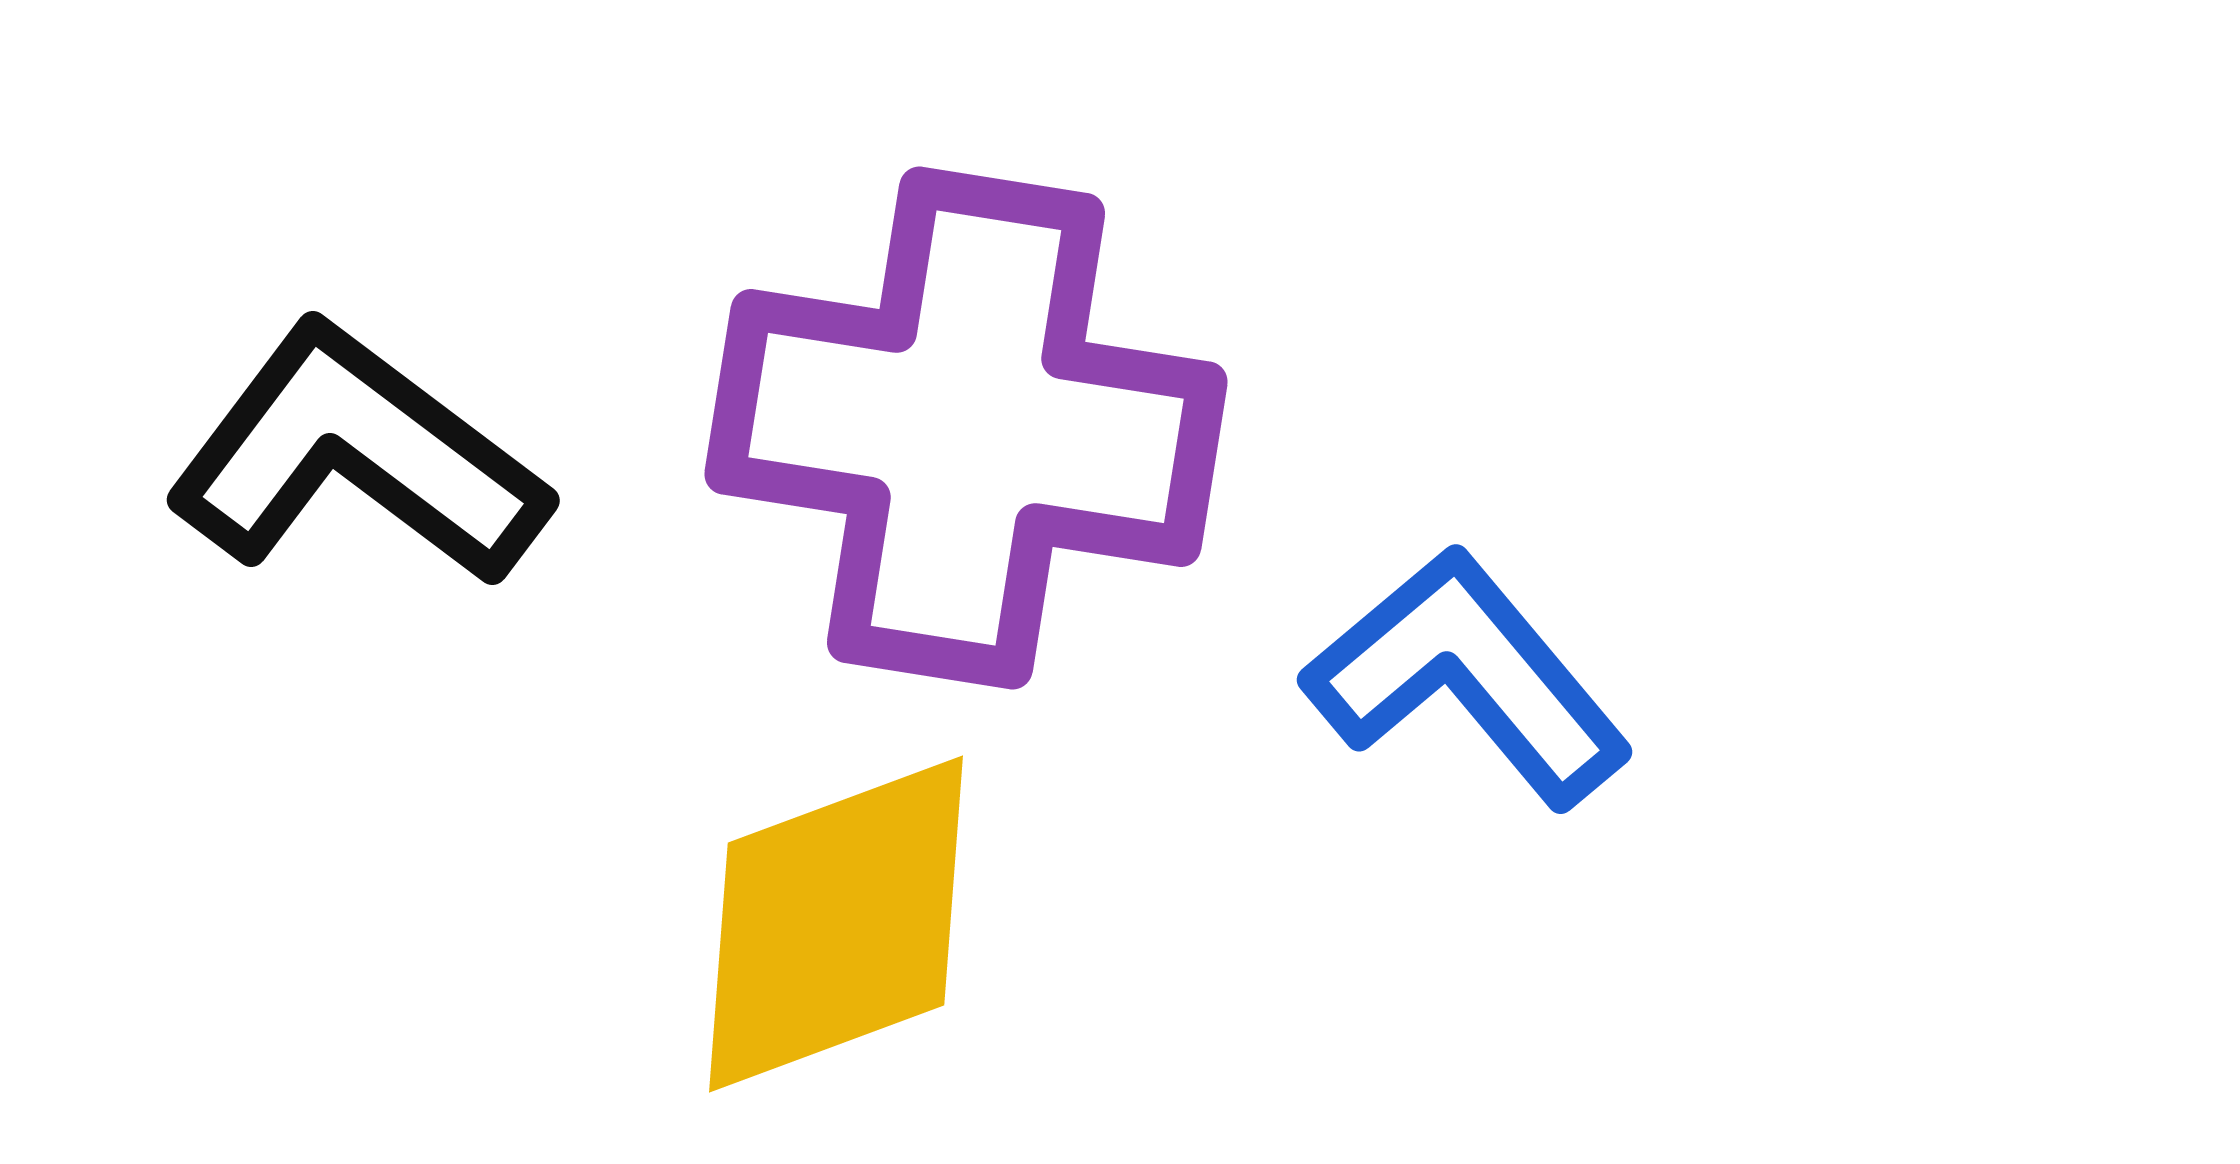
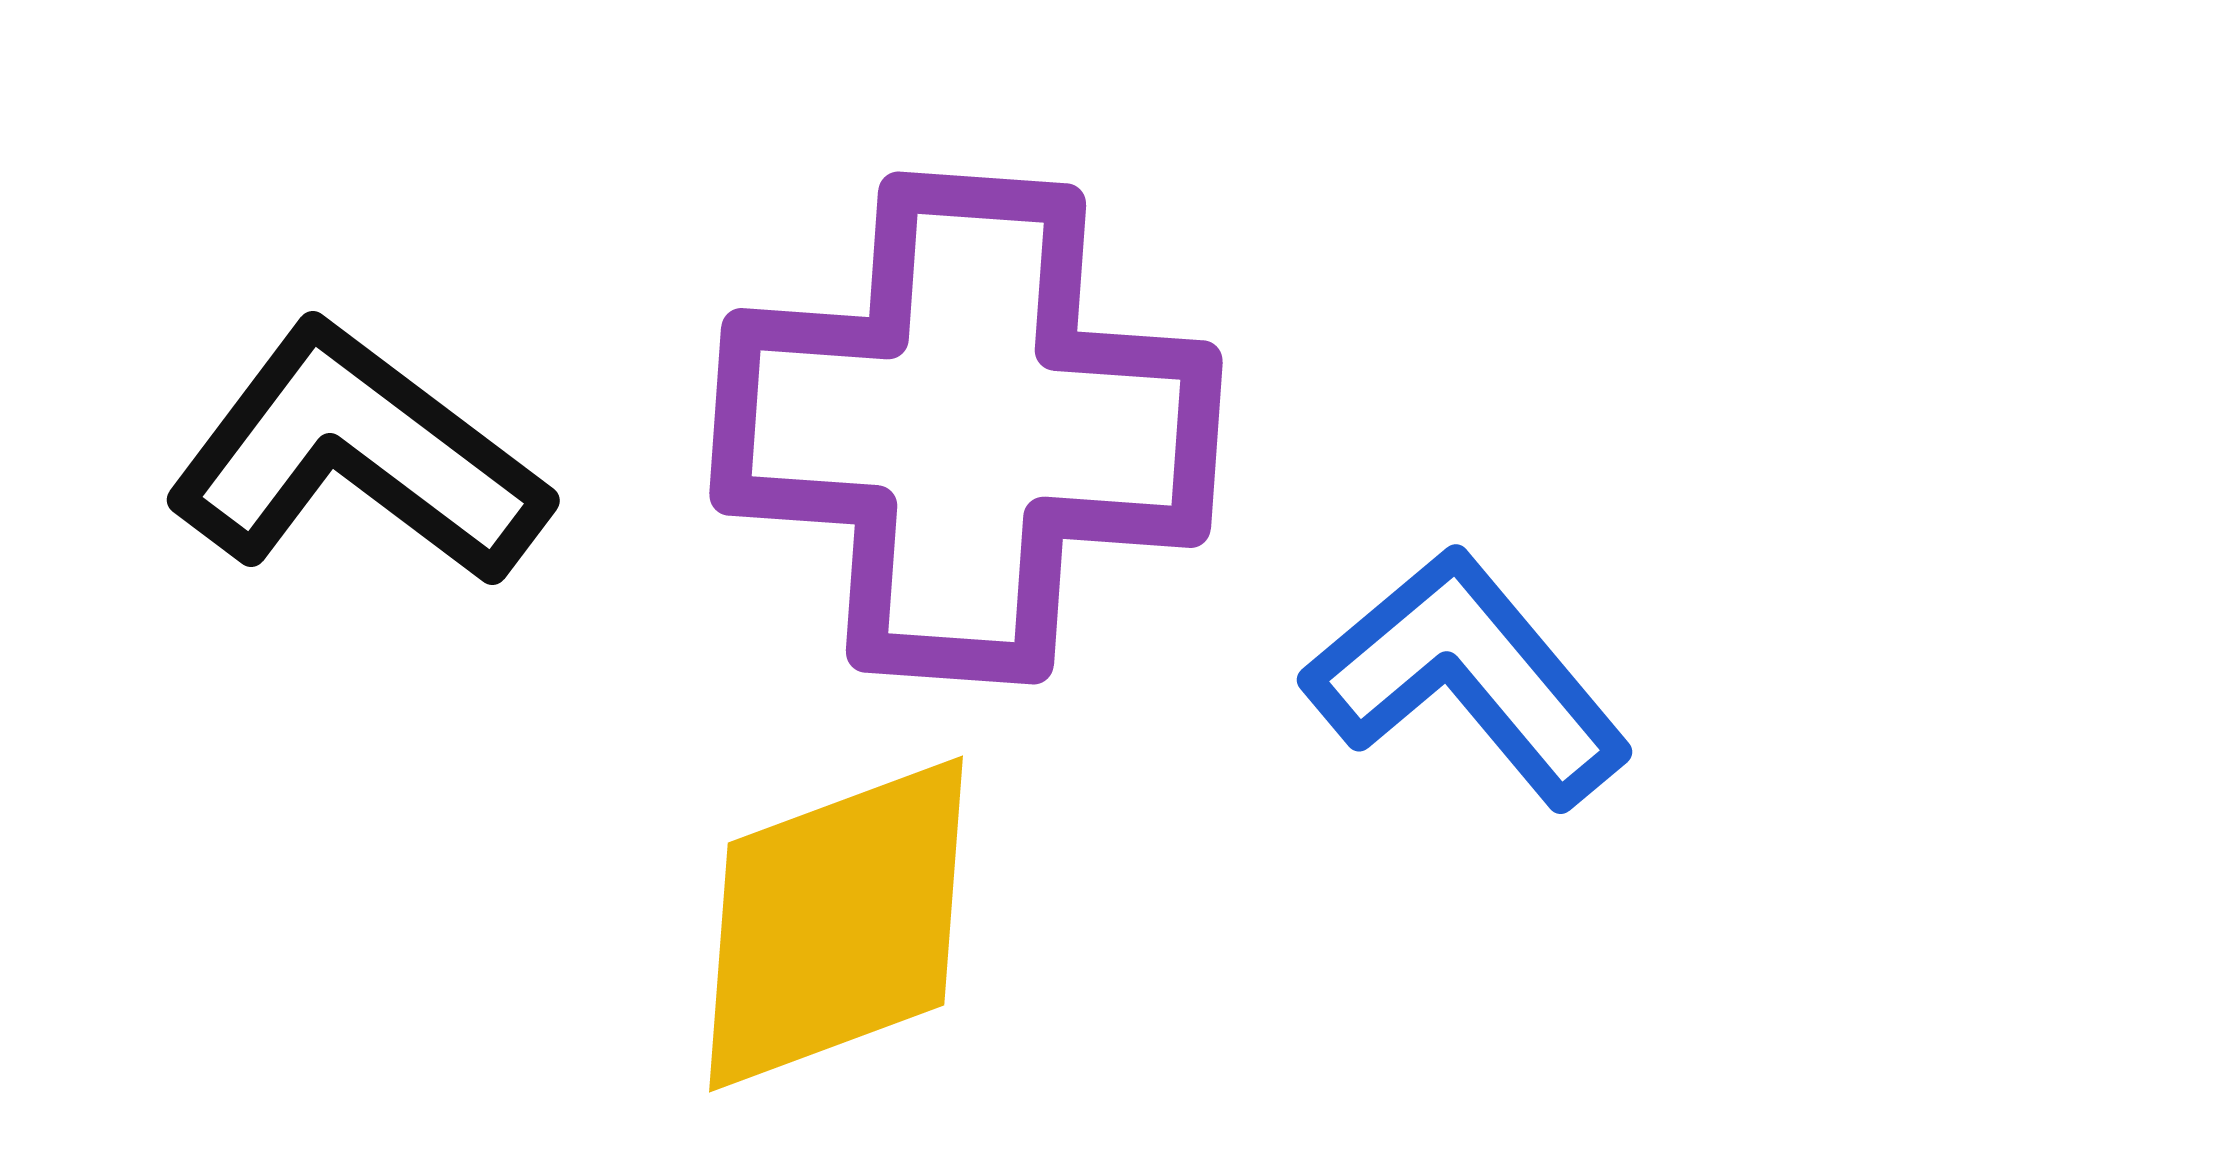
purple cross: rotated 5 degrees counterclockwise
